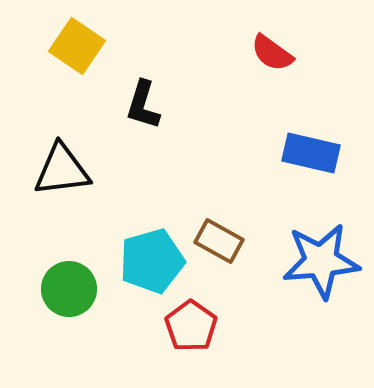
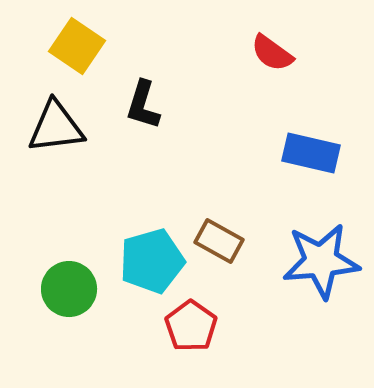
black triangle: moved 6 px left, 43 px up
